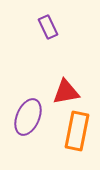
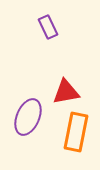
orange rectangle: moved 1 px left, 1 px down
